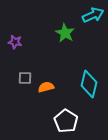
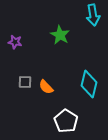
cyan arrow: rotated 105 degrees clockwise
green star: moved 5 px left, 2 px down
gray square: moved 4 px down
orange semicircle: rotated 119 degrees counterclockwise
